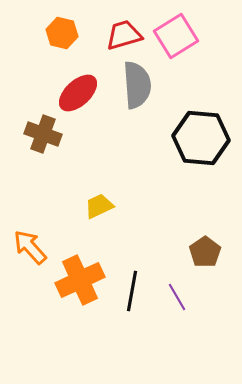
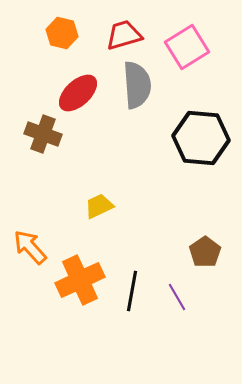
pink square: moved 11 px right, 11 px down
